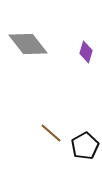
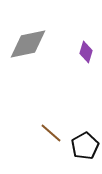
gray diamond: rotated 63 degrees counterclockwise
